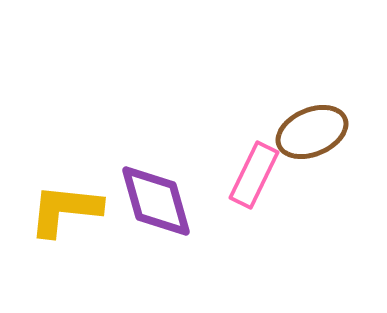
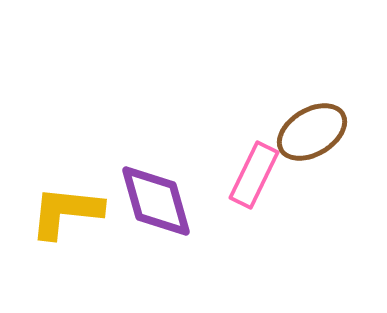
brown ellipse: rotated 8 degrees counterclockwise
yellow L-shape: moved 1 px right, 2 px down
